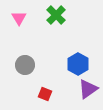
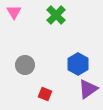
pink triangle: moved 5 px left, 6 px up
